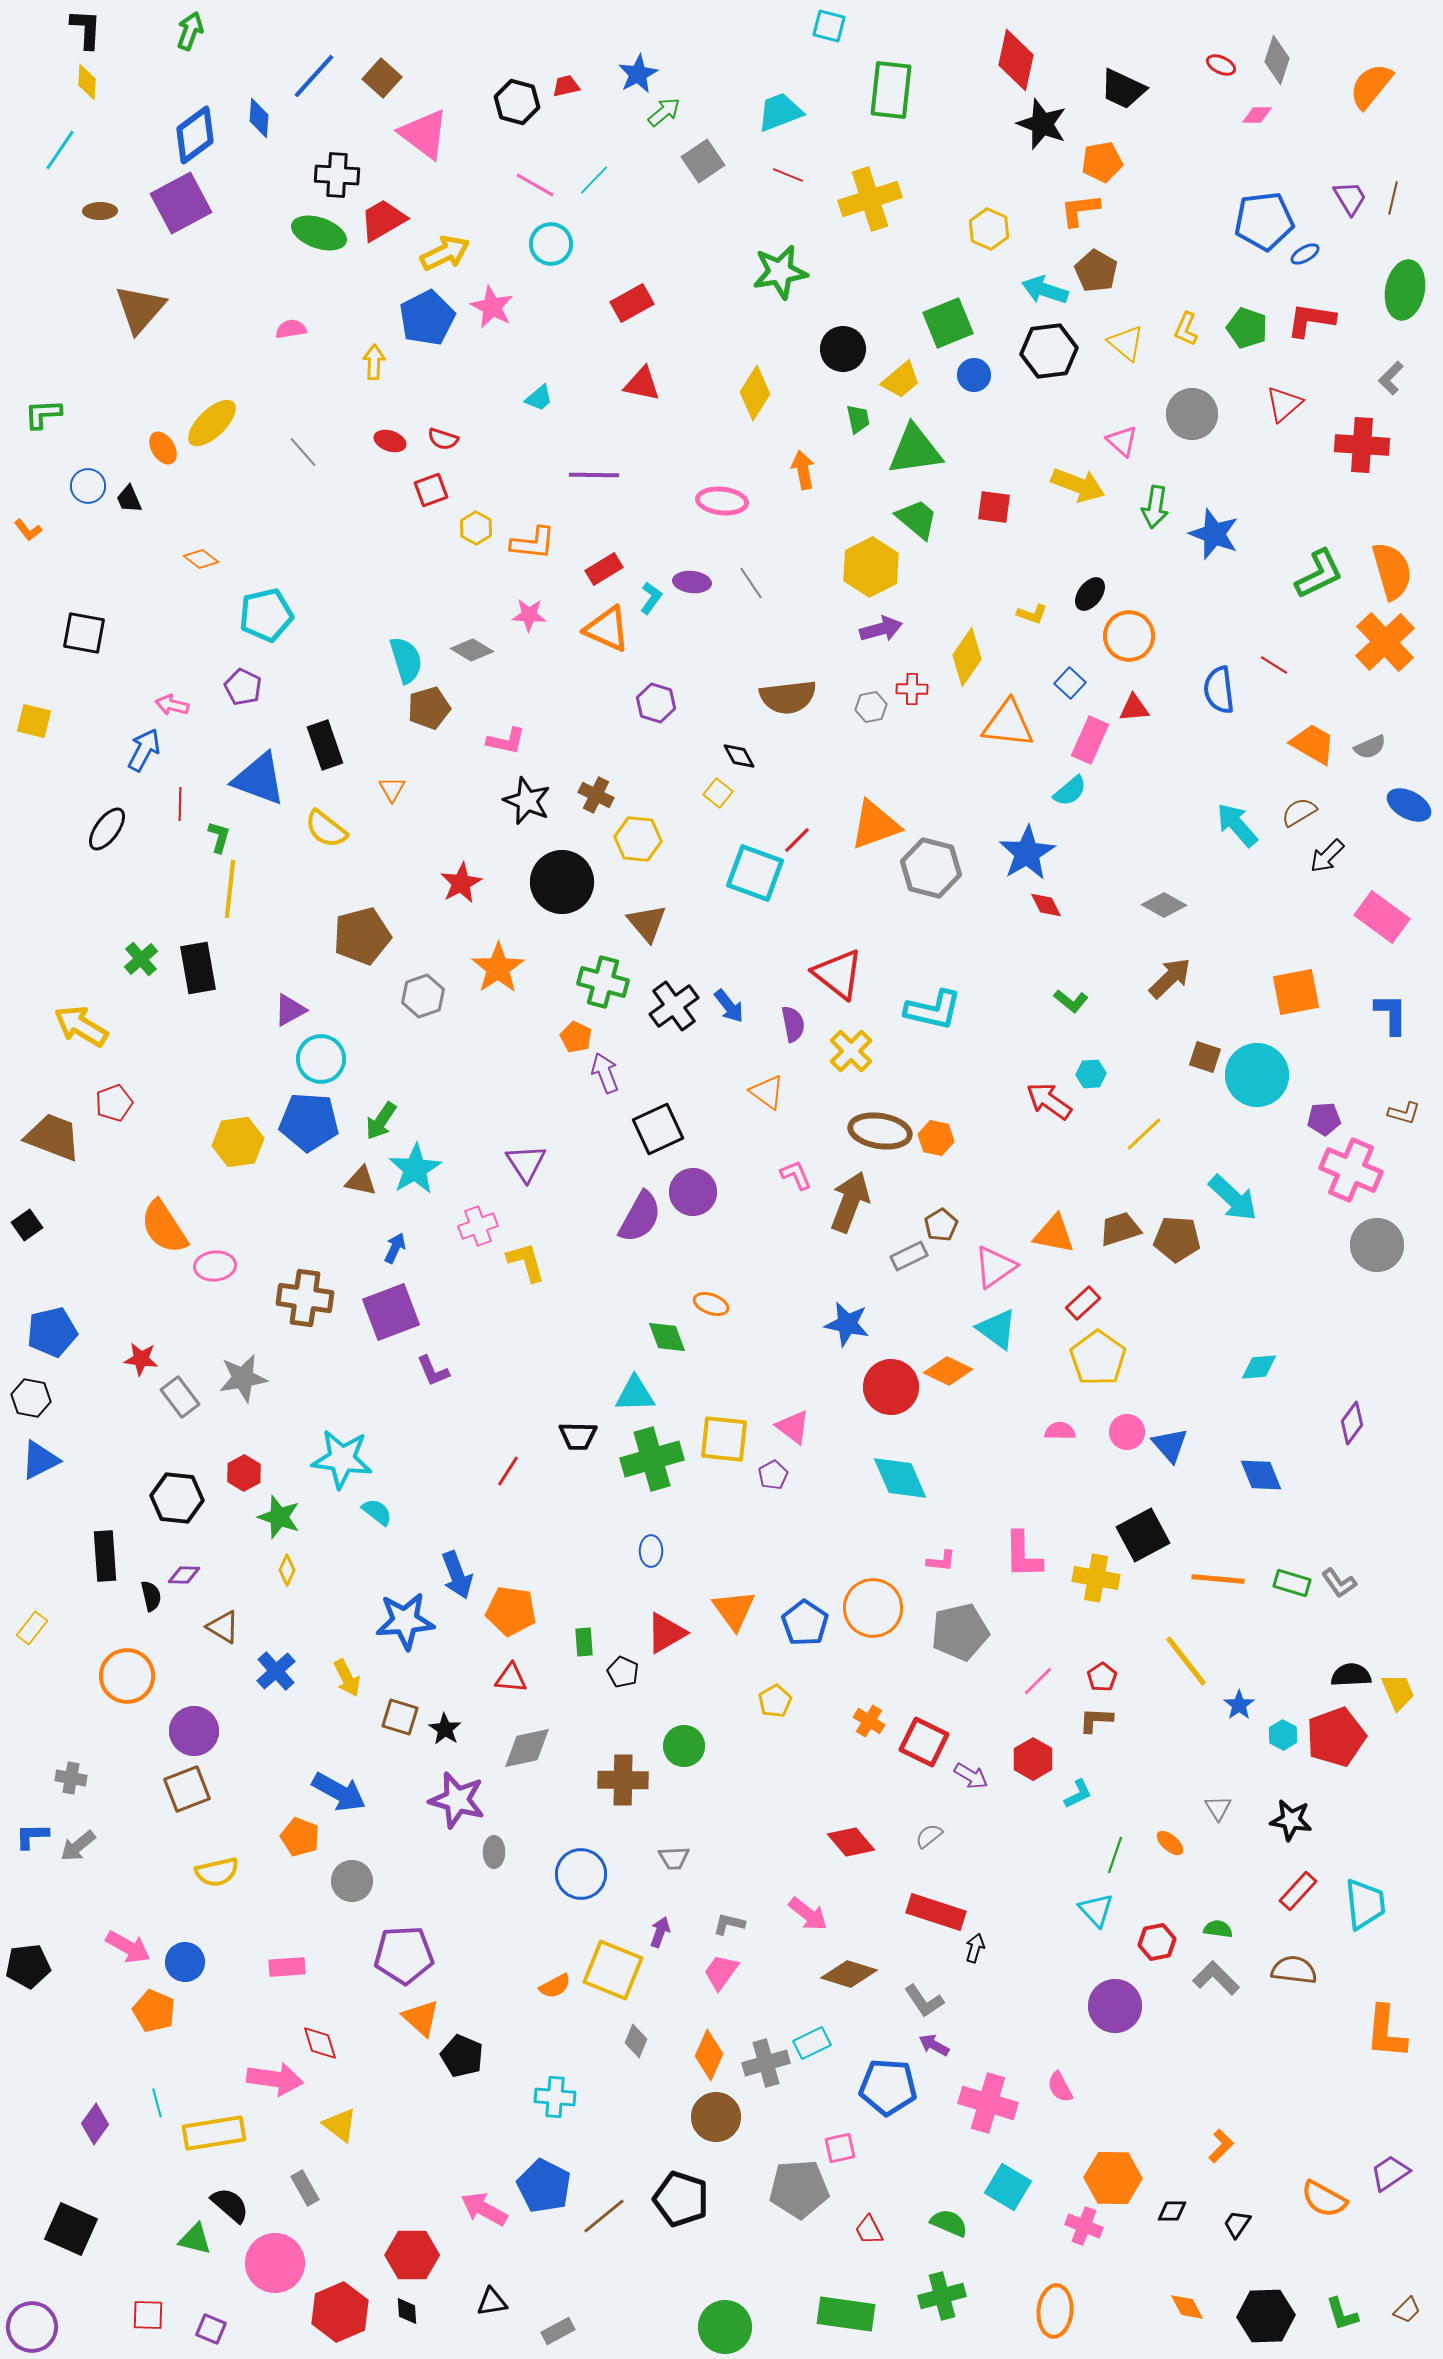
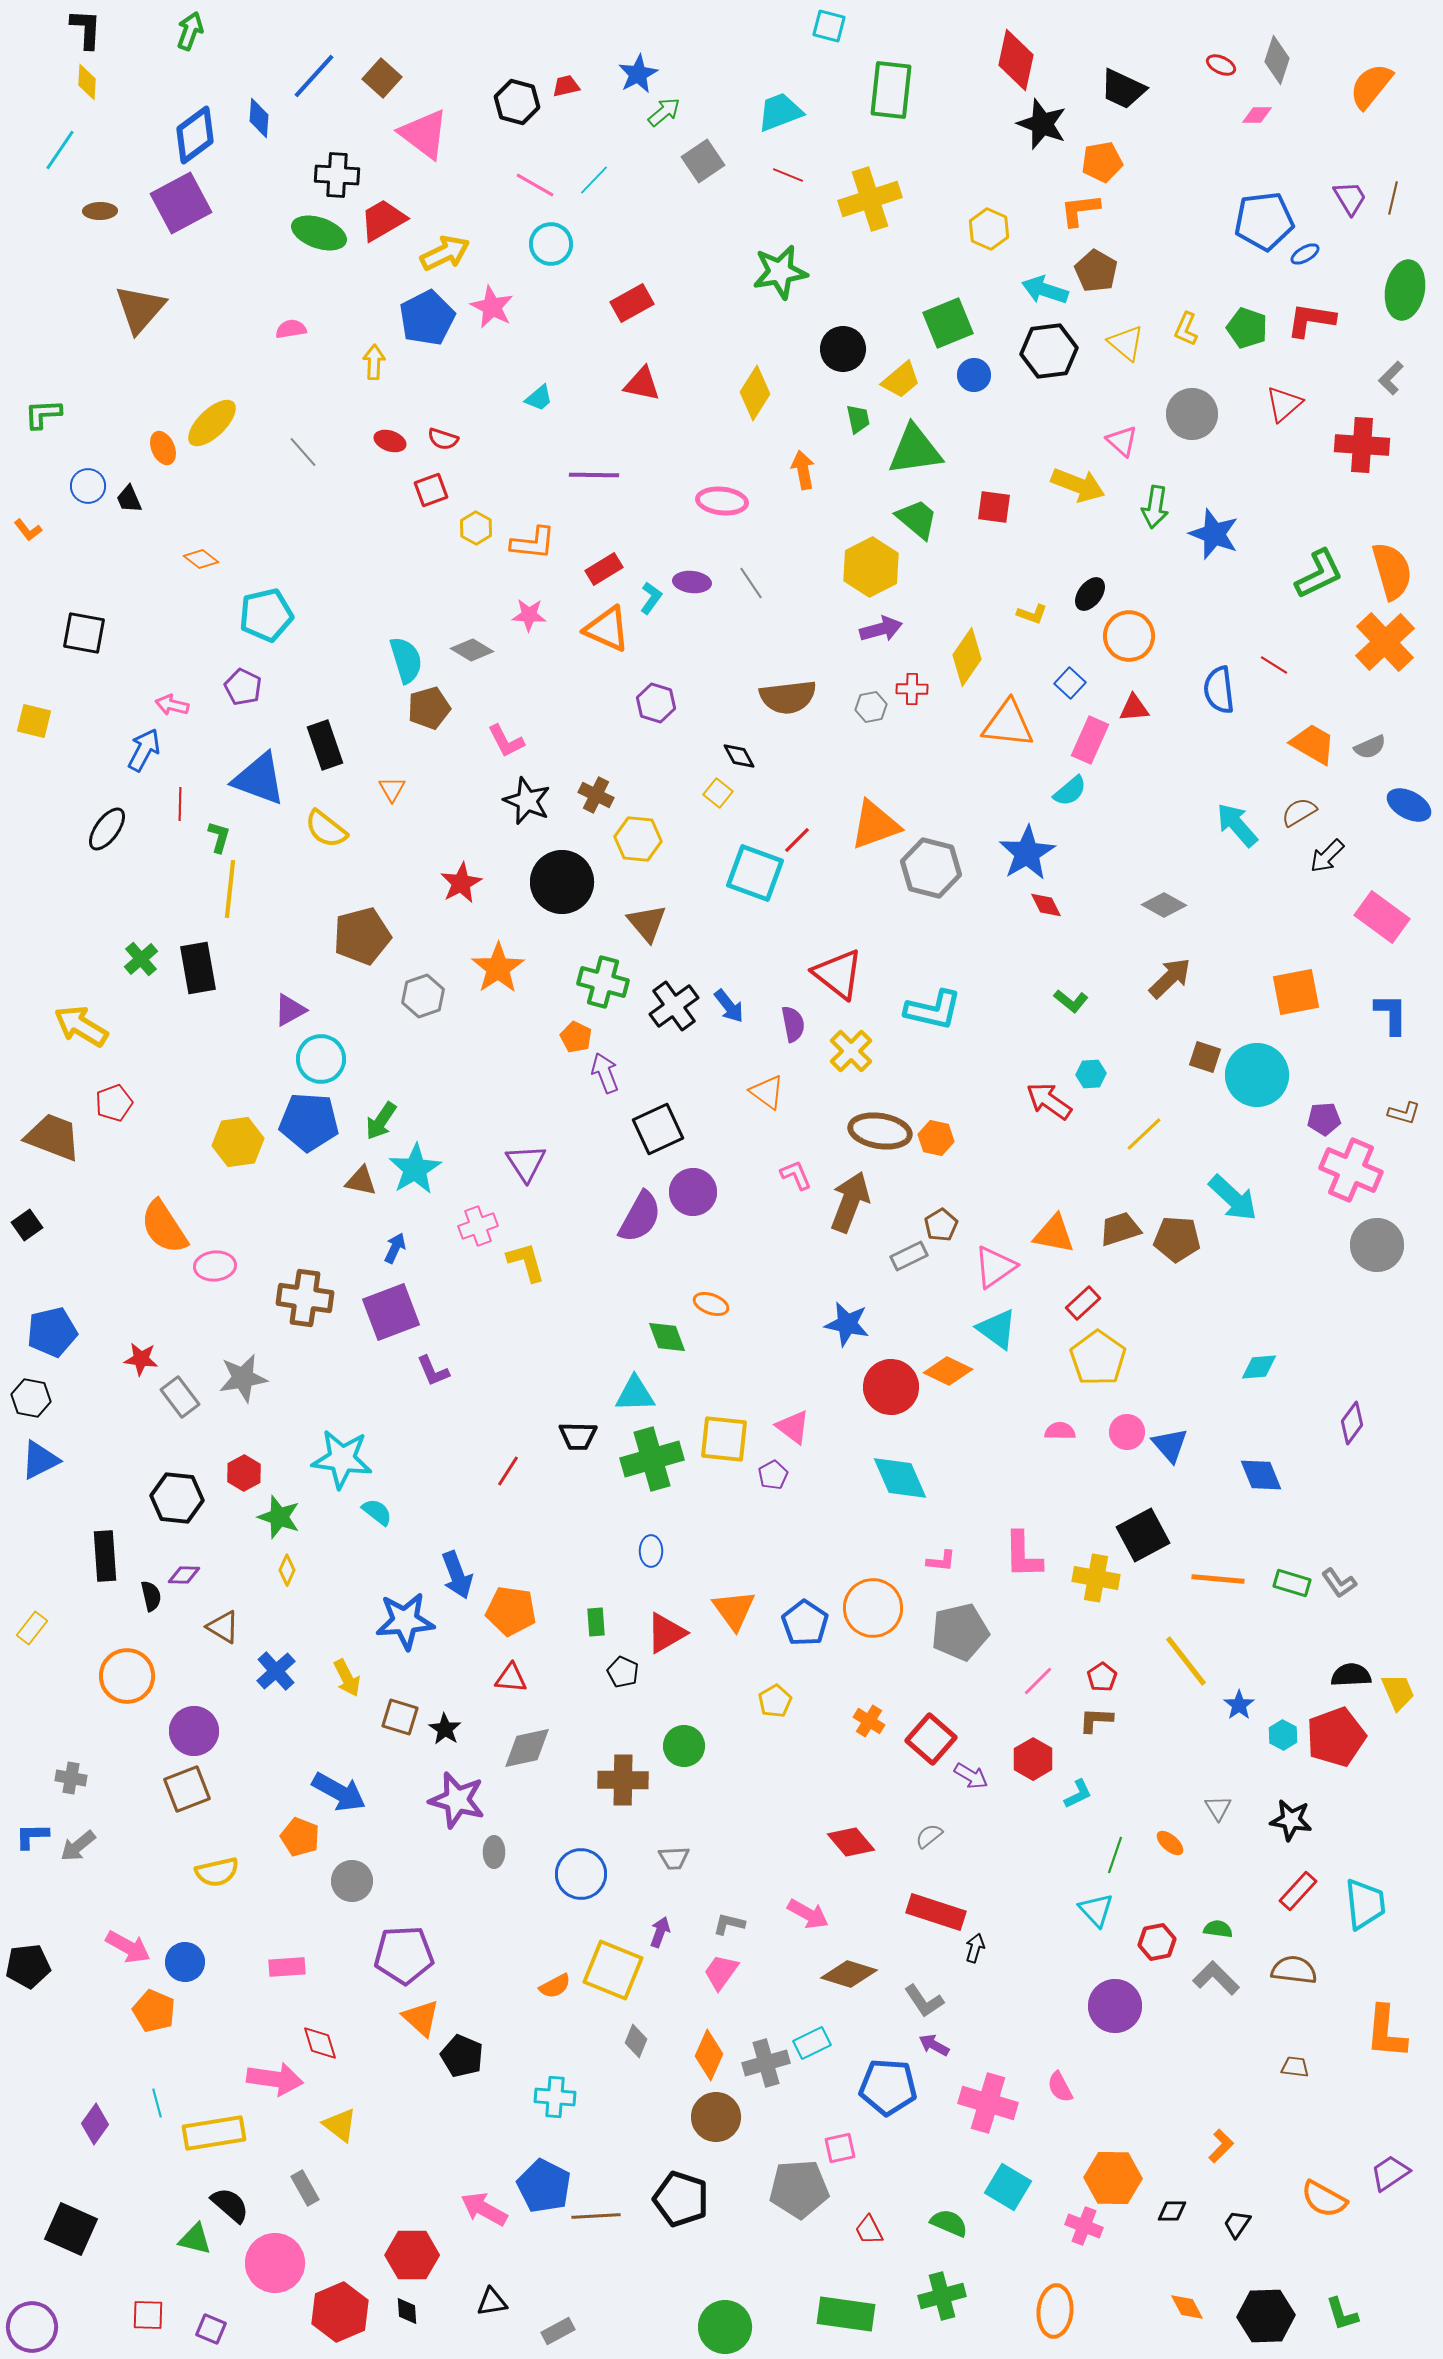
orange ellipse at (163, 448): rotated 8 degrees clockwise
pink L-shape at (506, 741): rotated 51 degrees clockwise
green rectangle at (584, 1642): moved 12 px right, 20 px up
red square at (924, 1742): moved 7 px right, 3 px up; rotated 15 degrees clockwise
pink arrow at (808, 1914): rotated 9 degrees counterclockwise
brown line at (604, 2216): moved 8 px left; rotated 36 degrees clockwise
brown trapezoid at (1407, 2310): moved 112 px left, 243 px up; rotated 128 degrees counterclockwise
